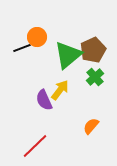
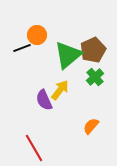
orange circle: moved 2 px up
red line: moved 1 px left, 2 px down; rotated 76 degrees counterclockwise
